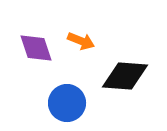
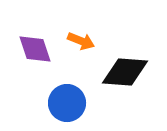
purple diamond: moved 1 px left, 1 px down
black diamond: moved 4 px up
